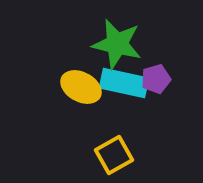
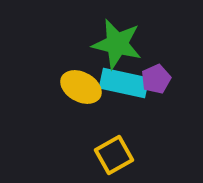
purple pentagon: rotated 8 degrees counterclockwise
